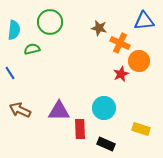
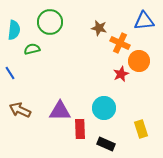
purple triangle: moved 1 px right
yellow rectangle: rotated 54 degrees clockwise
